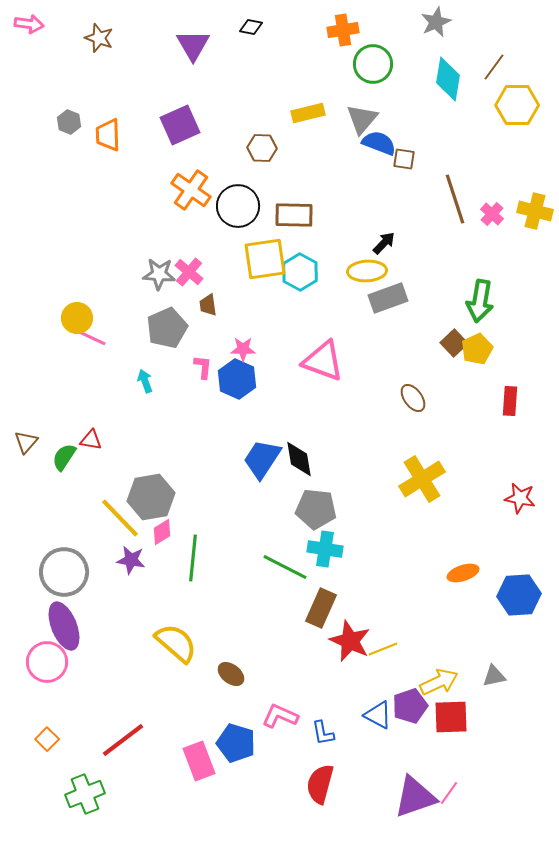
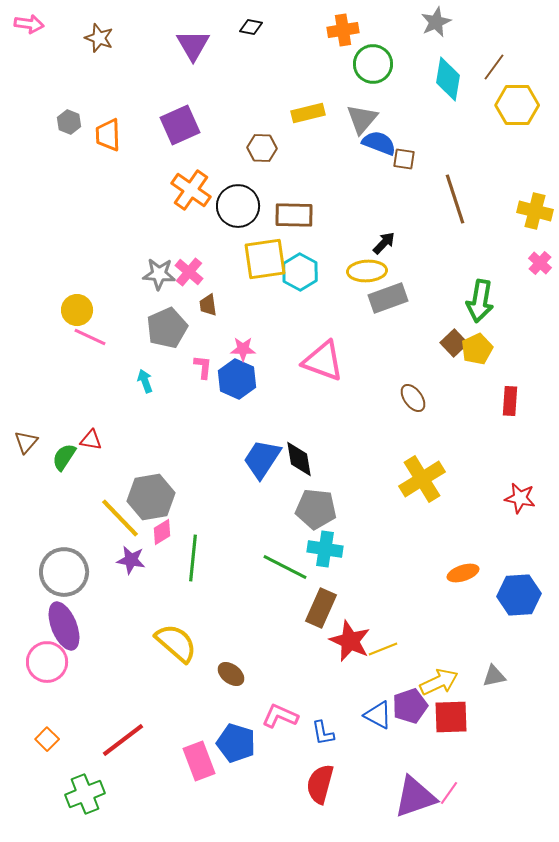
pink cross at (492, 214): moved 48 px right, 49 px down
yellow circle at (77, 318): moved 8 px up
